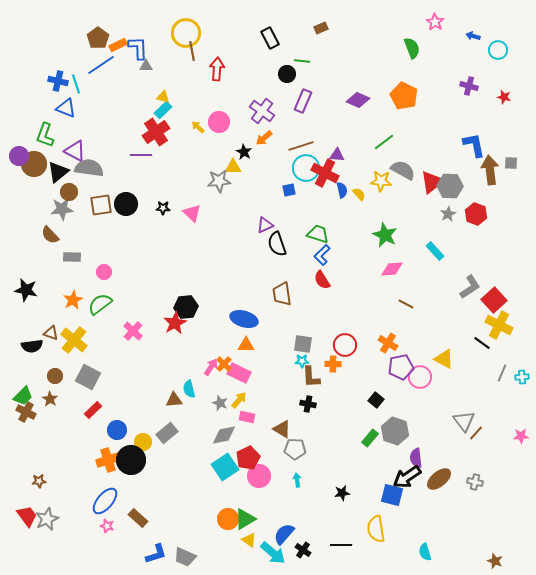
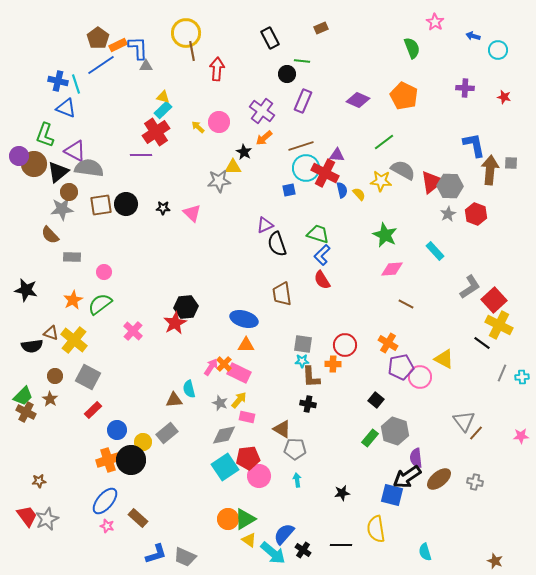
purple cross at (469, 86): moved 4 px left, 2 px down; rotated 12 degrees counterclockwise
brown arrow at (490, 170): rotated 12 degrees clockwise
red pentagon at (248, 458): rotated 20 degrees clockwise
